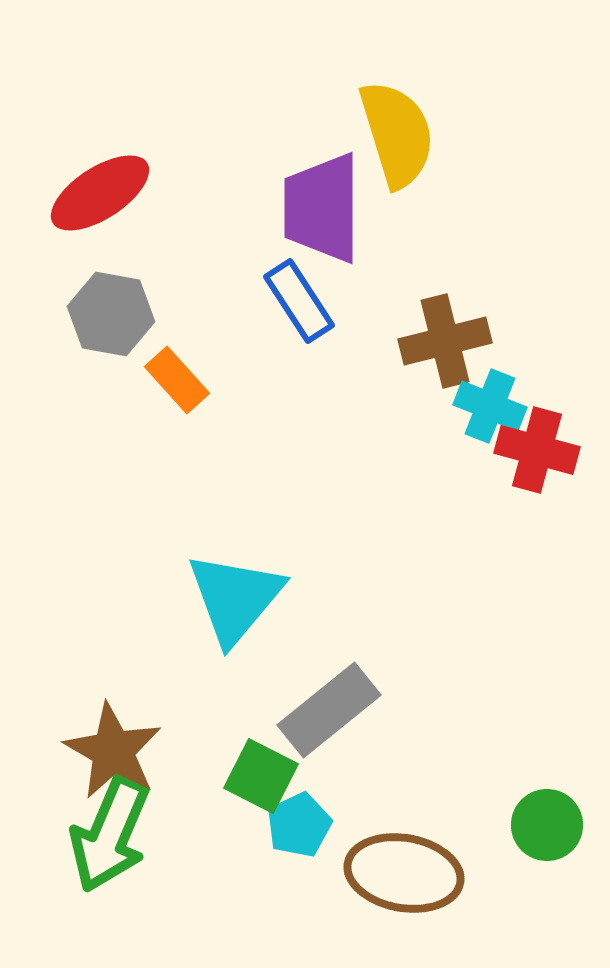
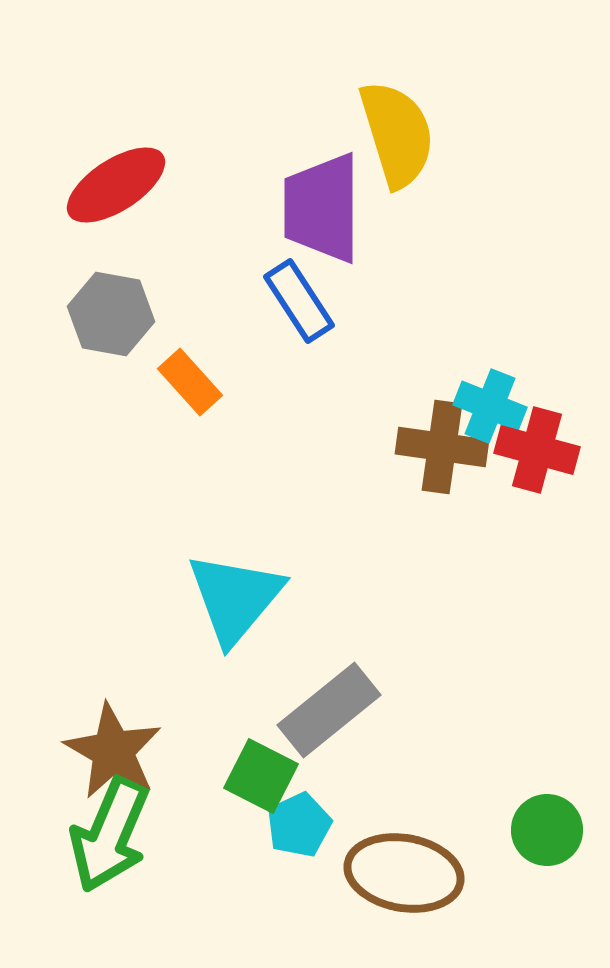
red ellipse: moved 16 px right, 8 px up
brown cross: moved 3 px left, 106 px down; rotated 22 degrees clockwise
orange rectangle: moved 13 px right, 2 px down
green circle: moved 5 px down
